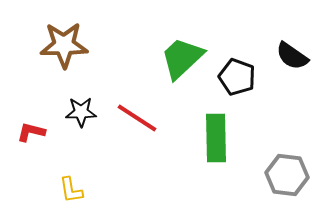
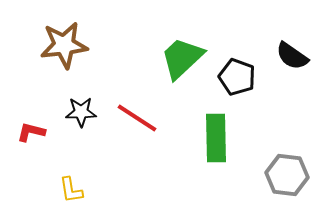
brown star: rotated 6 degrees counterclockwise
